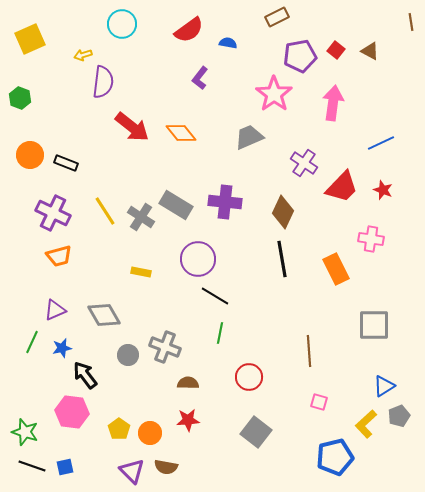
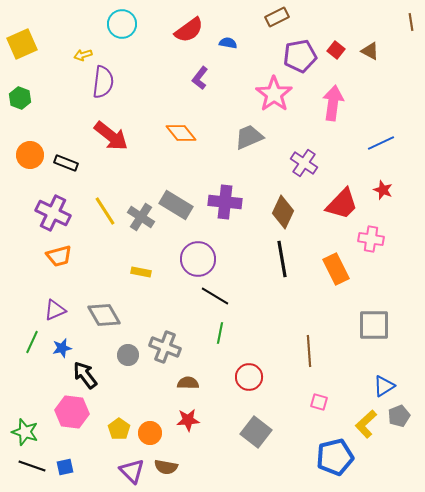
yellow square at (30, 39): moved 8 px left, 5 px down
red arrow at (132, 127): moved 21 px left, 9 px down
red trapezoid at (342, 187): moved 17 px down
